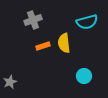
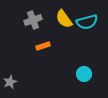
yellow semicircle: moved 24 px up; rotated 30 degrees counterclockwise
cyan circle: moved 2 px up
